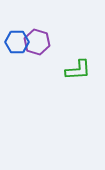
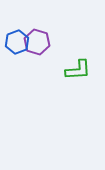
blue hexagon: rotated 20 degrees counterclockwise
